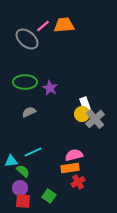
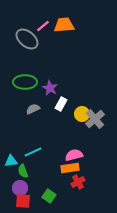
white rectangle: moved 24 px left; rotated 48 degrees clockwise
gray semicircle: moved 4 px right, 3 px up
green semicircle: rotated 152 degrees counterclockwise
